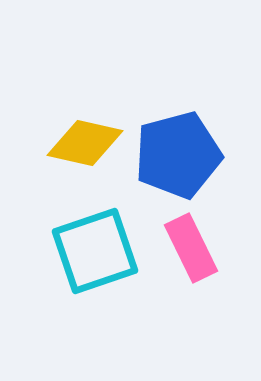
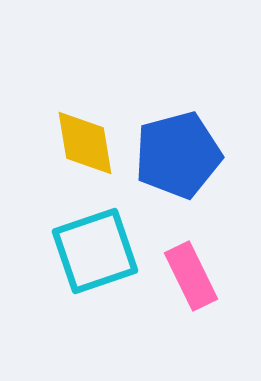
yellow diamond: rotated 68 degrees clockwise
pink rectangle: moved 28 px down
